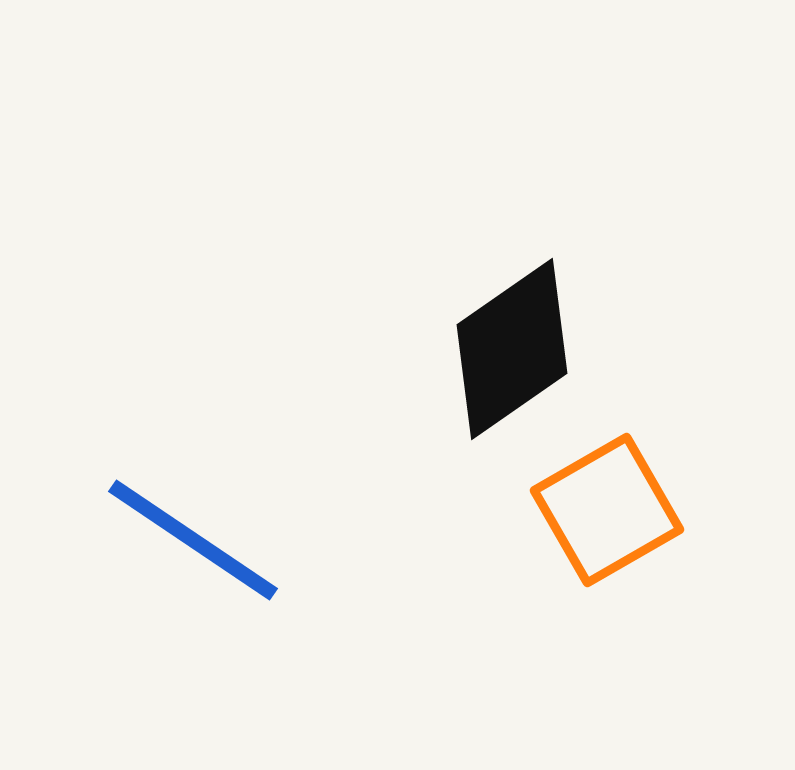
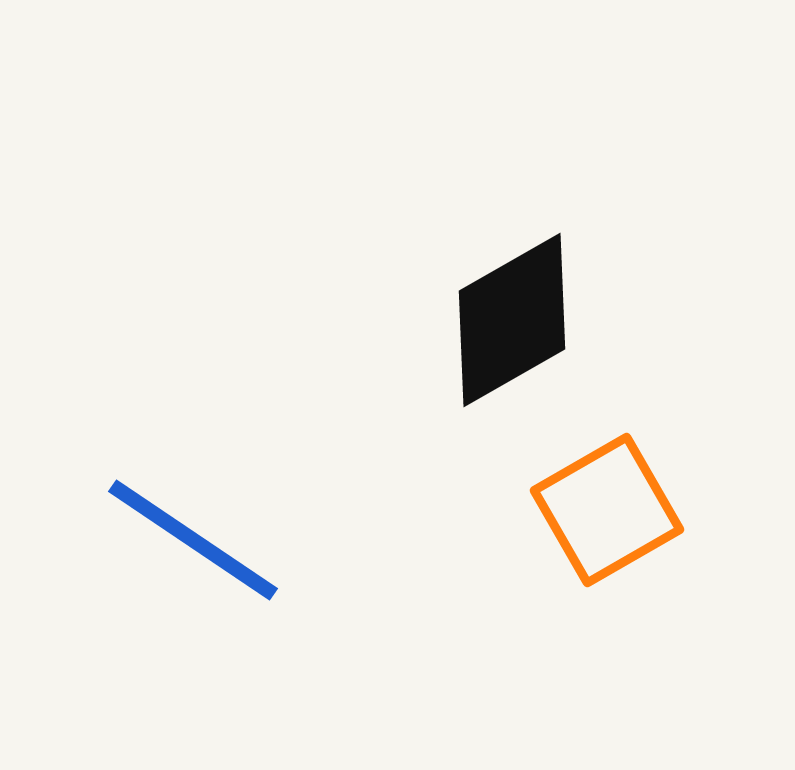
black diamond: moved 29 px up; rotated 5 degrees clockwise
